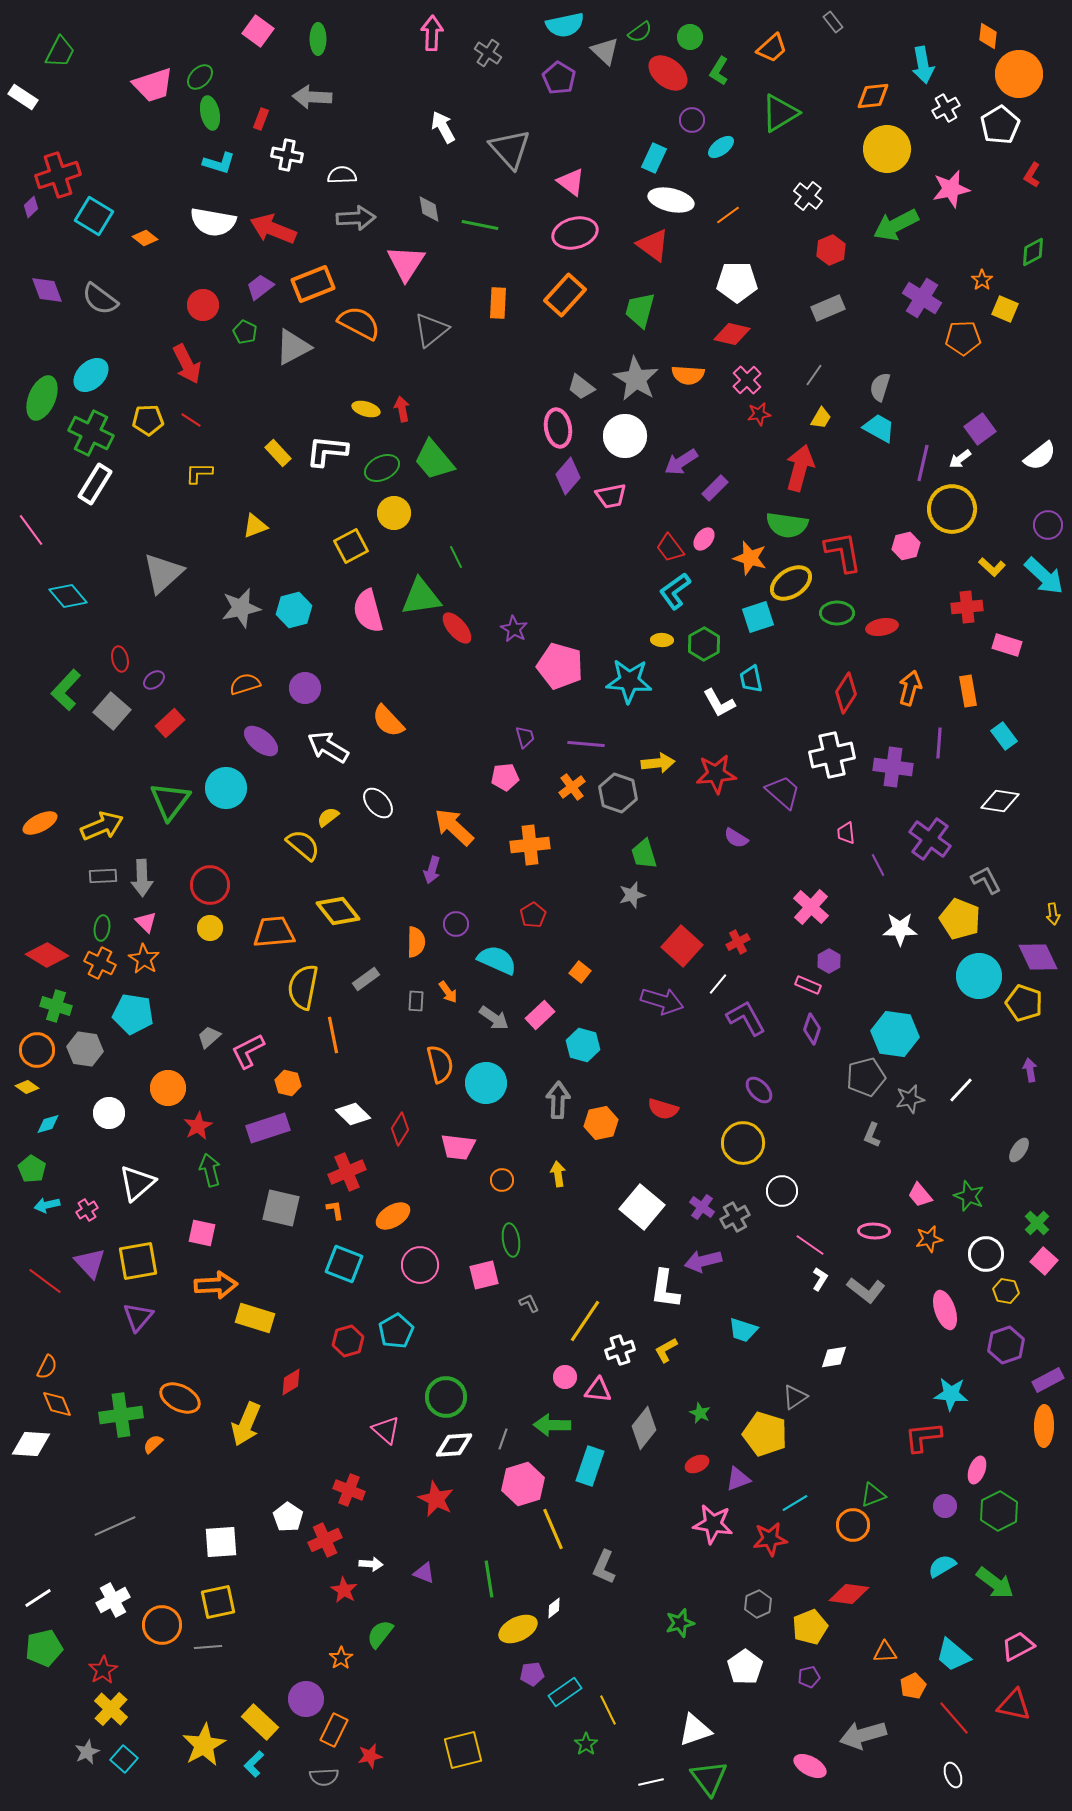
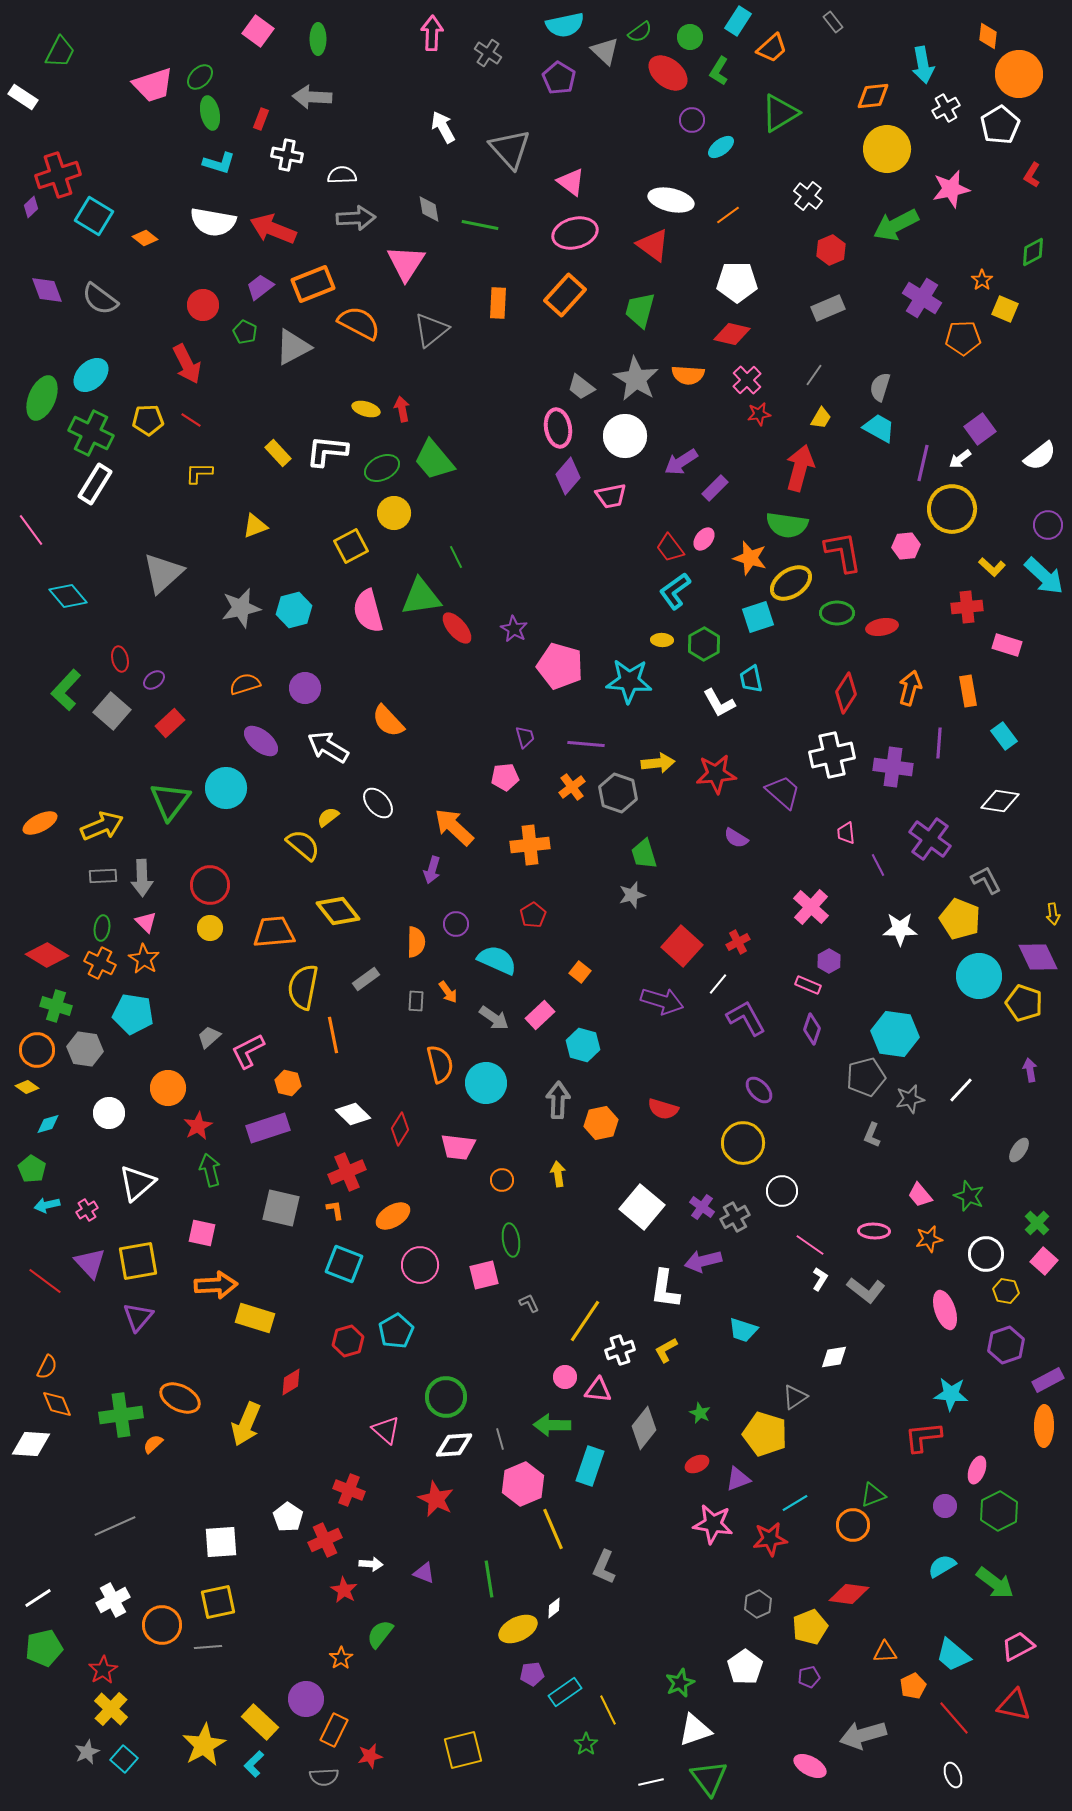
cyan rectangle at (654, 158): moved 84 px right, 137 px up; rotated 8 degrees clockwise
pink hexagon at (906, 546): rotated 8 degrees clockwise
gray line at (503, 1439): moved 3 px left; rotated 35 degrees counterclockwise
pink hexagon at (523, 1484): rotated 6 degrees counterclockwise
green star at (680, 1623): moved 60 px down; rotated 8 degrees counterclockwise
